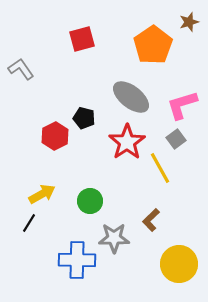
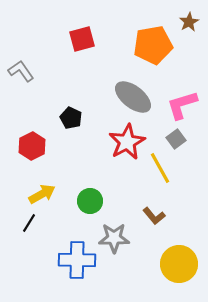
brown star: rotated 12 degrees counterclockwise
orange pentagon: rotated 24 degrees clockwise
gray L-shape: moved 2 px down
gray ellipse: moved 2 px right
black pentagon: moved 13 px left; rotated 10 degrees clockwise
red hexagon: moved 23 px left, 10 px down
red star: rotated 6 degrees clockwise
brown L-shape: moved 3 px right, 4 px up; rotated 85 degrees counterclockwise
